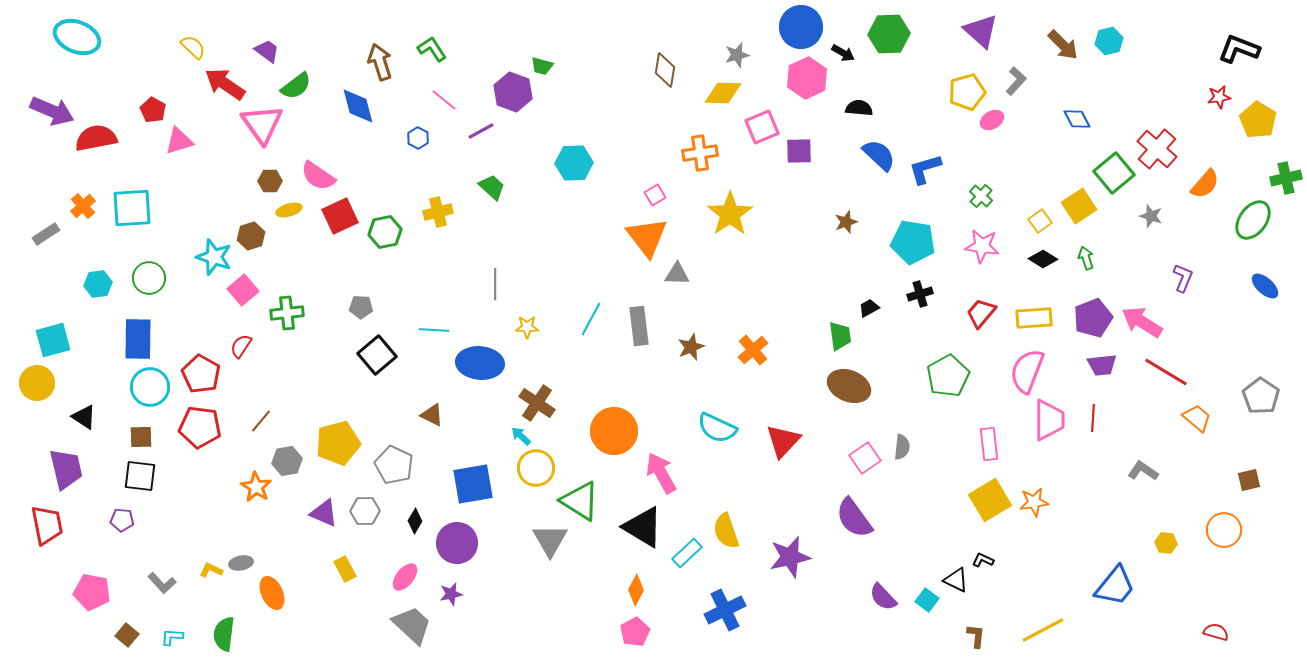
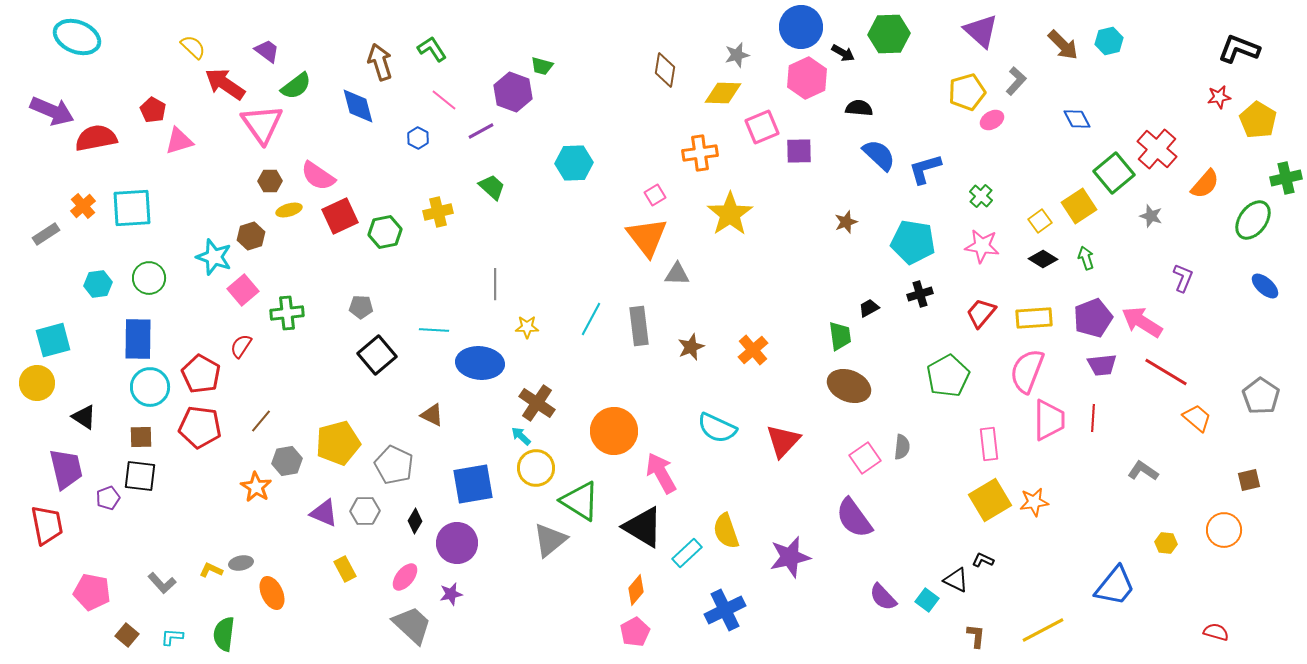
purple pentagon at (122, 520): moved 14 px left, 22 px up; rotated 25 degrees counterclockwise
gray triangle at (550, 540): rotated 21 degrees clockwise
orange diamond at (636, 590): rotated 12 degrees clockwise
